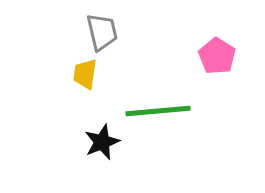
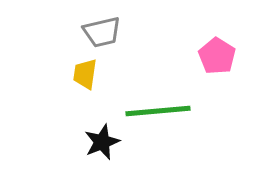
gray trapezoid: rotated 90 degrees clockwise
